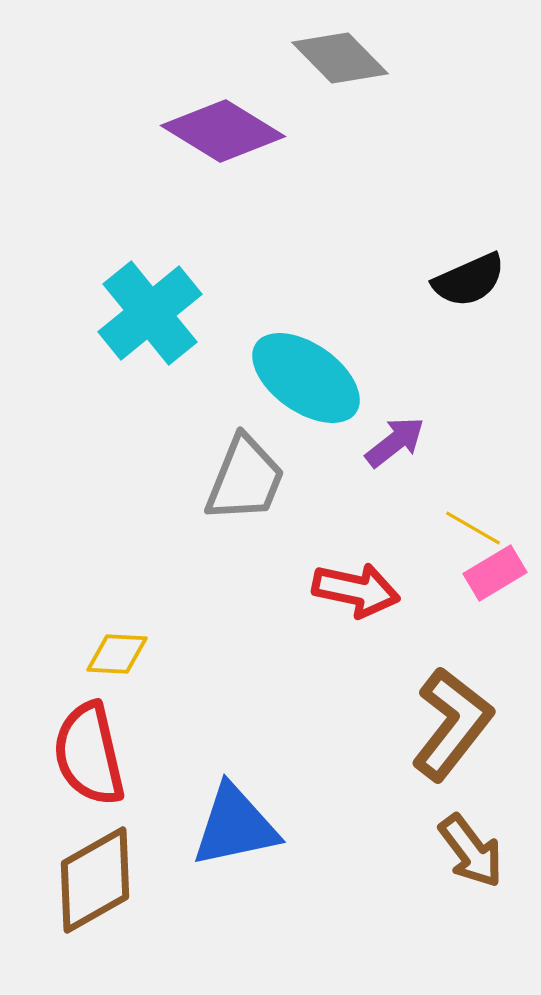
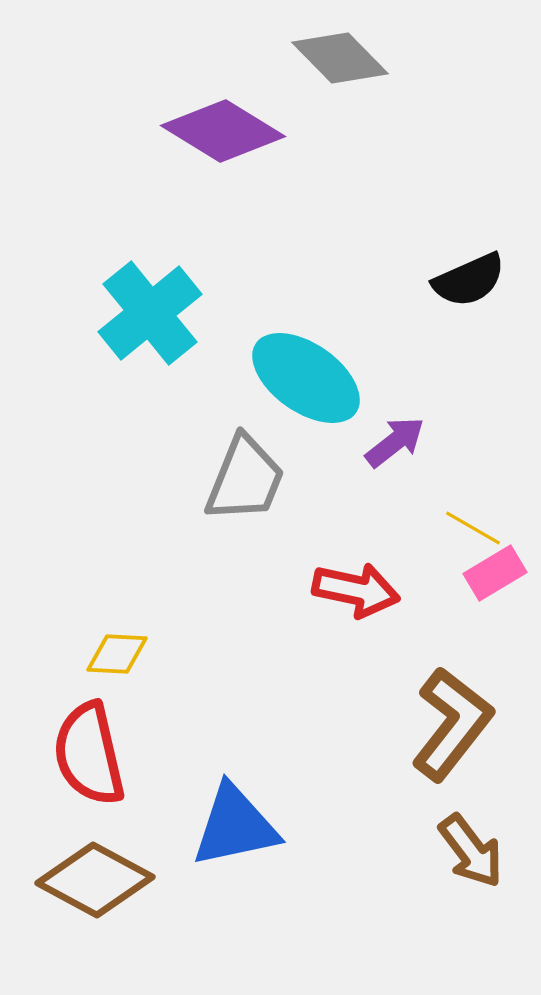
brown diamond: rotated 58 degrees clockwise
